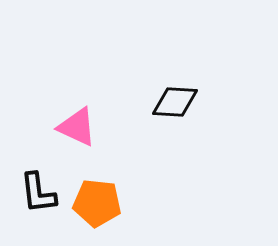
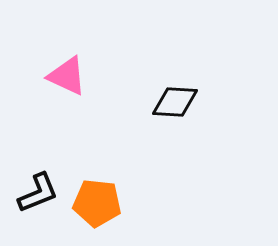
pink triangle: moved 10 px left, 51 px up
black L-shape: rotated 105 degrees counterclockwise
